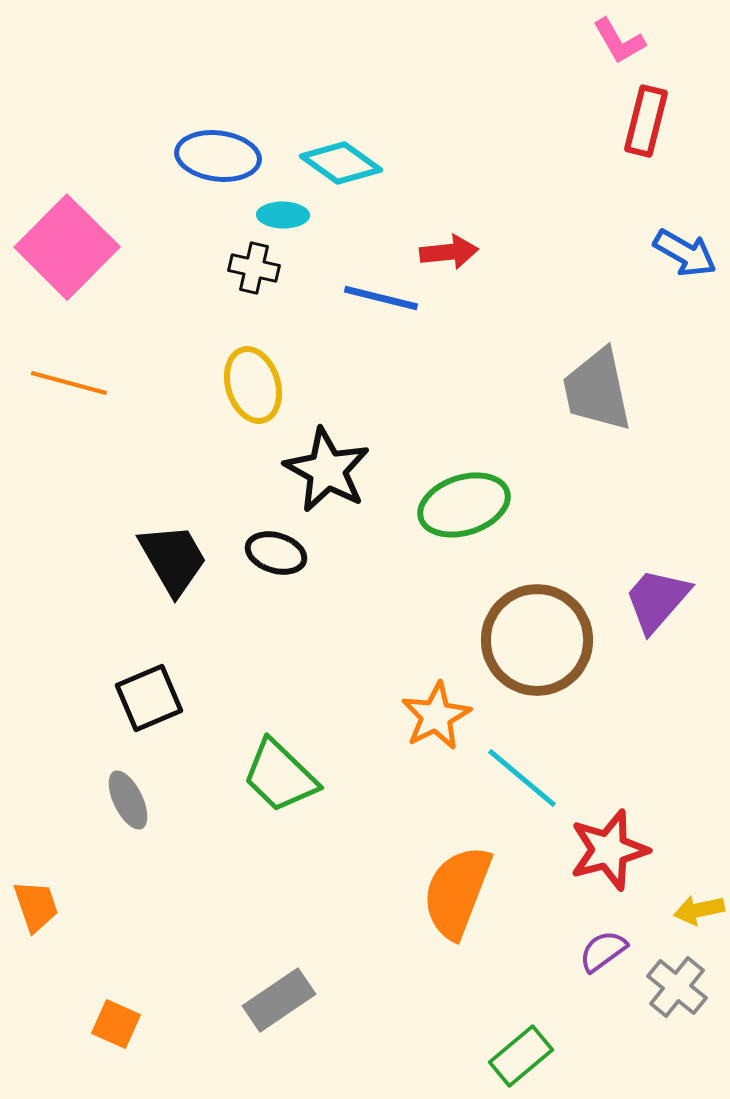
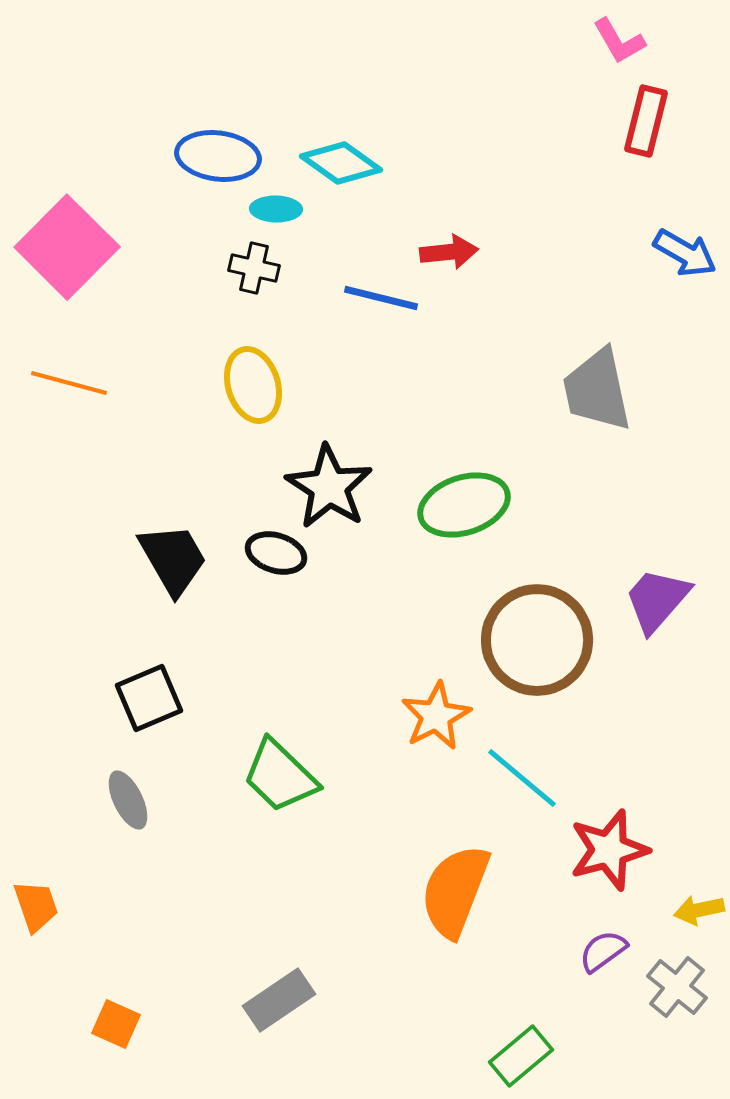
cyan ellipse: moved 7 px left, 6 px up
black star: moved 2 px right, 17 px down; rotated 4 degrees clockwise
orange semicircle: moved 2 px left, 1 px up
